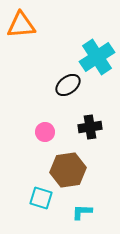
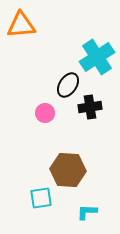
black ellipse: rotated 20 degrees counterclockwise
black cross: moved 20 px up
pink circle: moved 19 px up
brown hexagon: rotated 12 degrees clockwise
cyan square: rotated 25 degrees counterclockwise
cyan L-shape: moved 5 px right
